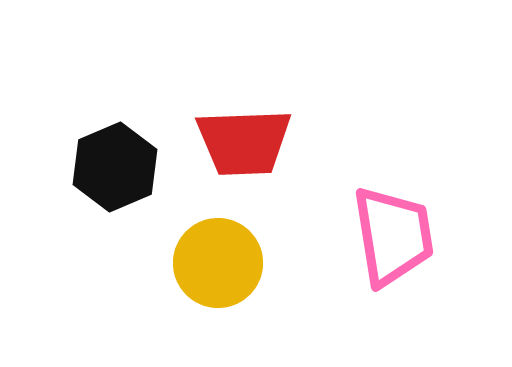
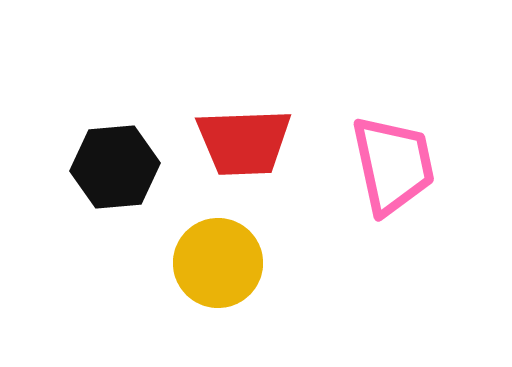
black hexagon: rotated 18 degrees clockwise
pink trapezoid: moved 71 px up; rotated 3 degrees counterclockwise
